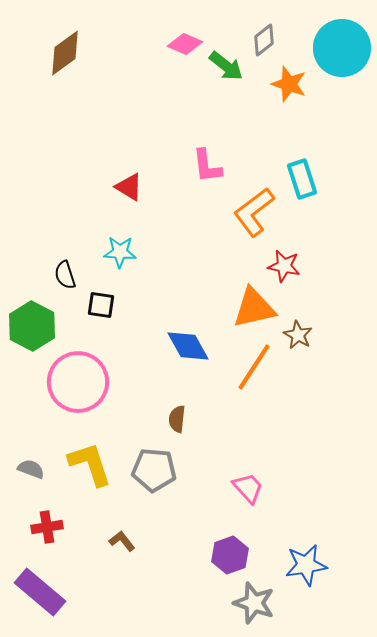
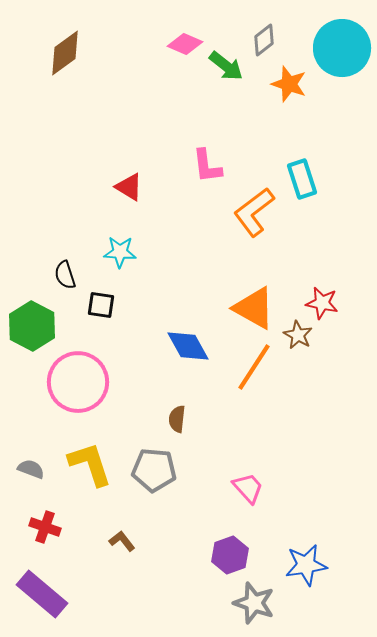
red star: moved 38 px right, 37 px down
orange triangle: rotated 42 degrees clockwise
red cross: moved 2 px left; rotated 28 degrees clockwise
purple rectangle: moved 2 px right, 2 px down
